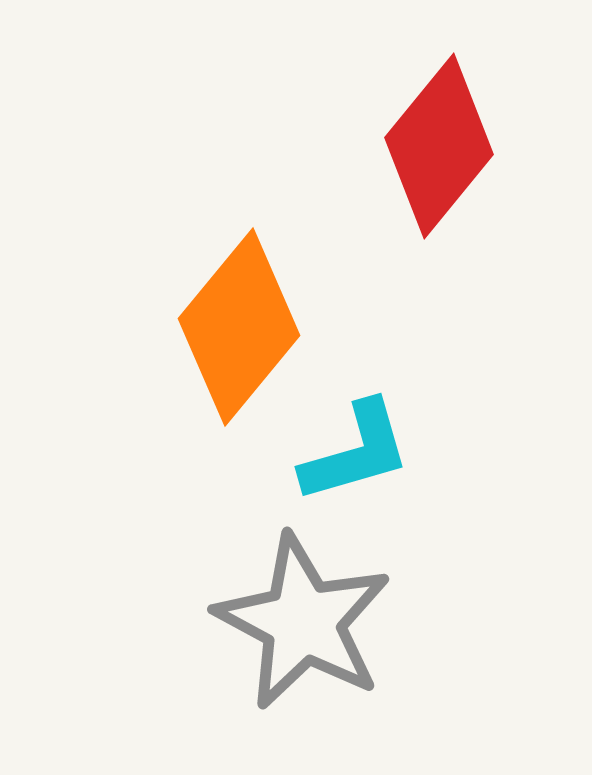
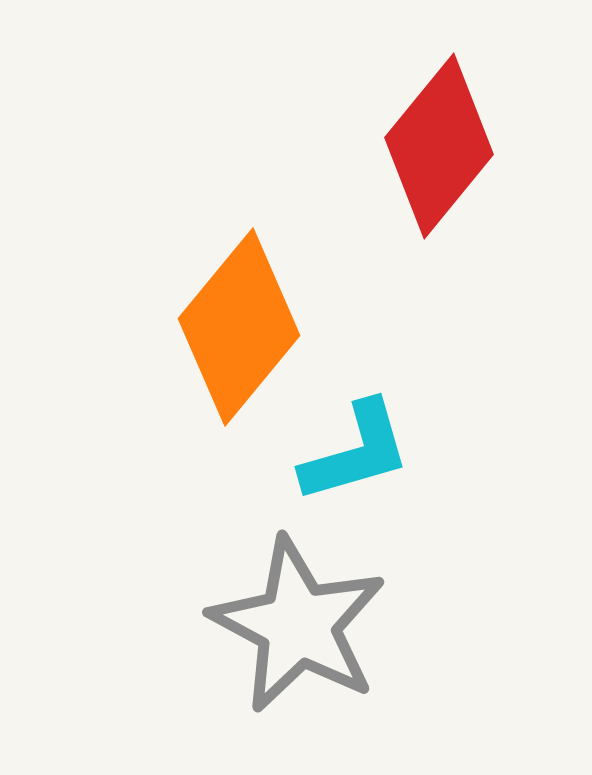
gray star: moved 5 px left, 3 px down
